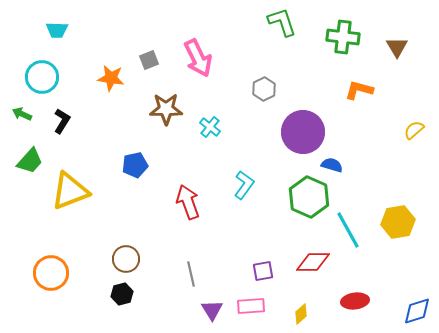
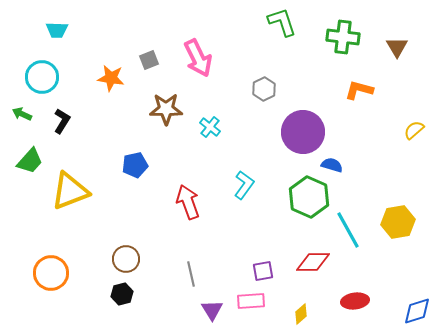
pink rectangle: moved 5 px up
